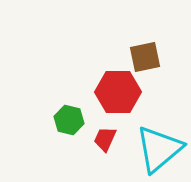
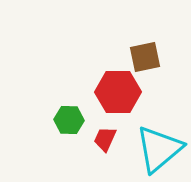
green hexagon: rotated 12 degrees counterclockwise
